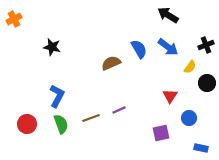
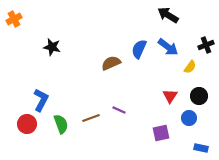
blue semicircle: rotated 126 degrees counterclockwise
black circle: moved 8 px left, 13 px down
blue L-shape: moved 16 px left, 4 px down
purple line: rotated 48 degrees clockwise
